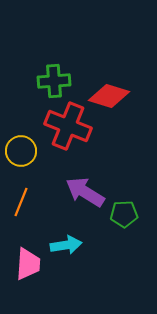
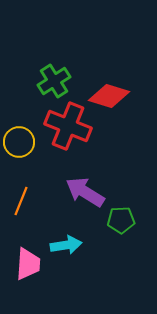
green cross: rotated 28 degrees counterclockwise
yellow circle: moved 2 px left, 9 px up
orange line: moved 1 px up
green pentagon: moved 3 px left, 6 px down
